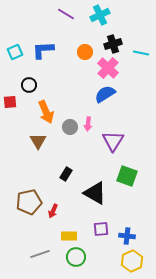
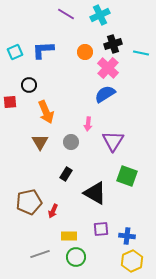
gray circle: moved 1 px right, 15 px down
brown triangle: moved 2 px right, 1 px down
